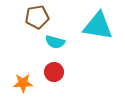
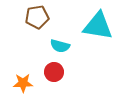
cyan semicircle: moved 5 px right, 4 px down
